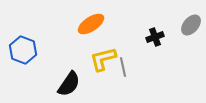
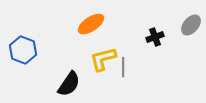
gray line: rotated 12 degrees clockwise
